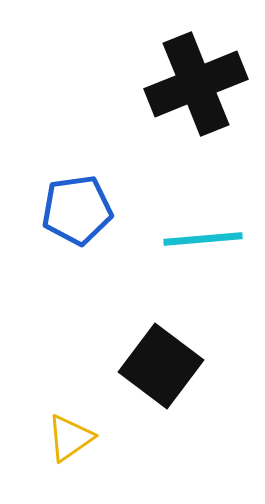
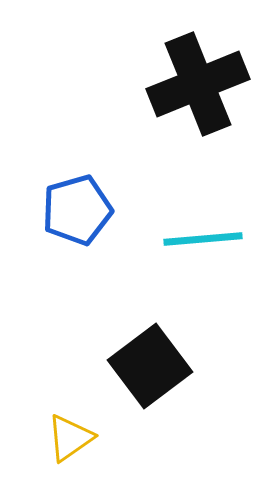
black cross: moved 2 px right
blue pentagon: rotated 8 degrees counterclockwise
black square: moved 11 px left; rotated 16 degrees clockwise
